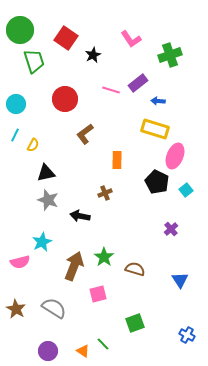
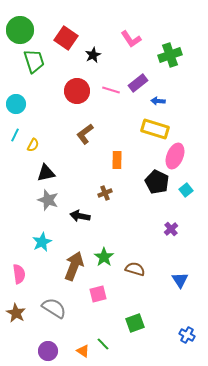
red circle: moved 12 px right, 8 px up
pink semicircle: moved 1 px left, 12 px down; rotated 84 degrees counterclockwise
brown star: moved 4 px down
